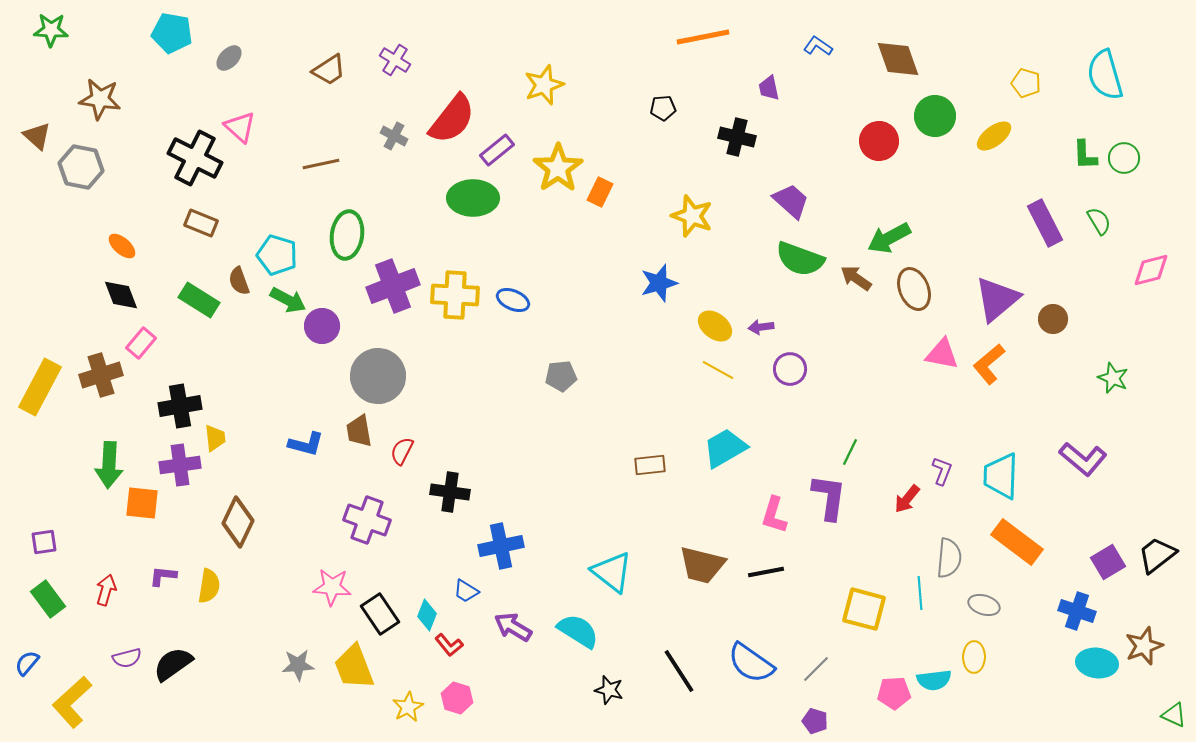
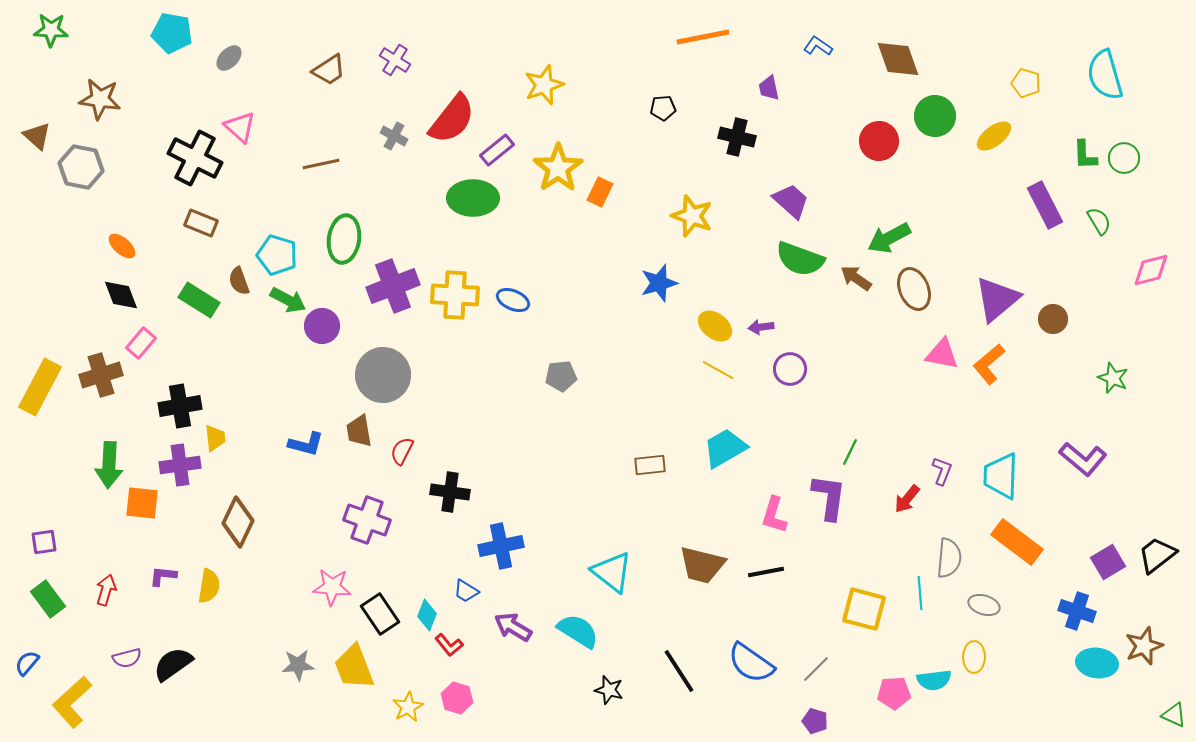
purple rectangle at (1045, 223): moved 18 px up
green ellipse at (347, 235): moved 3 px left, 4 px down
gray circle at (378, 376): moved 5 px right, 1 px up
